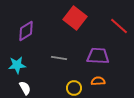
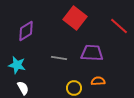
purple trapezoid: moved 6 px left, 3 px up
cyan star: rotated 18 degrees clockwise
white semicircle: moved 2 px left
